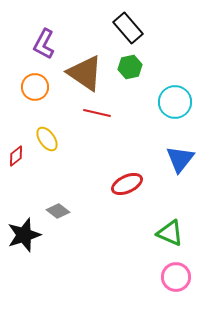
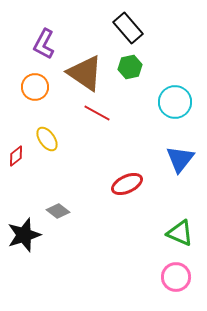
red line: rotated 16 degrees clockwise
green triangle: moved 10 px right
